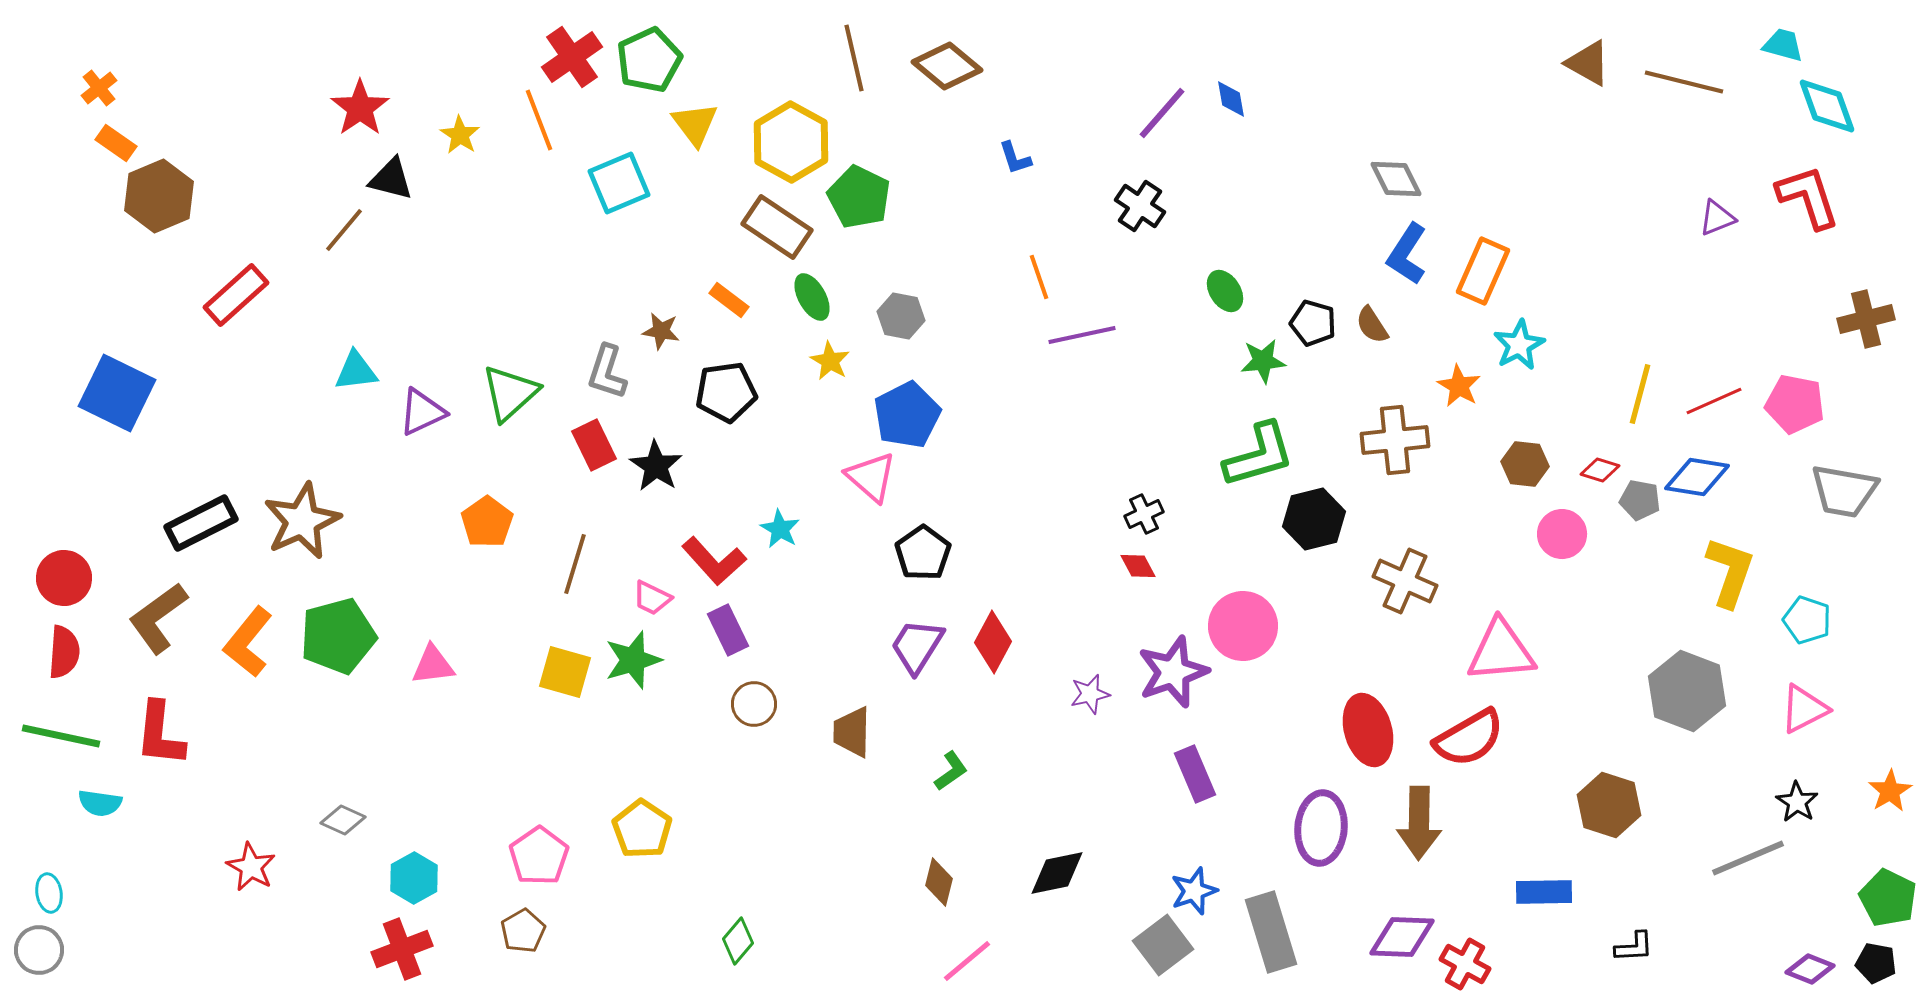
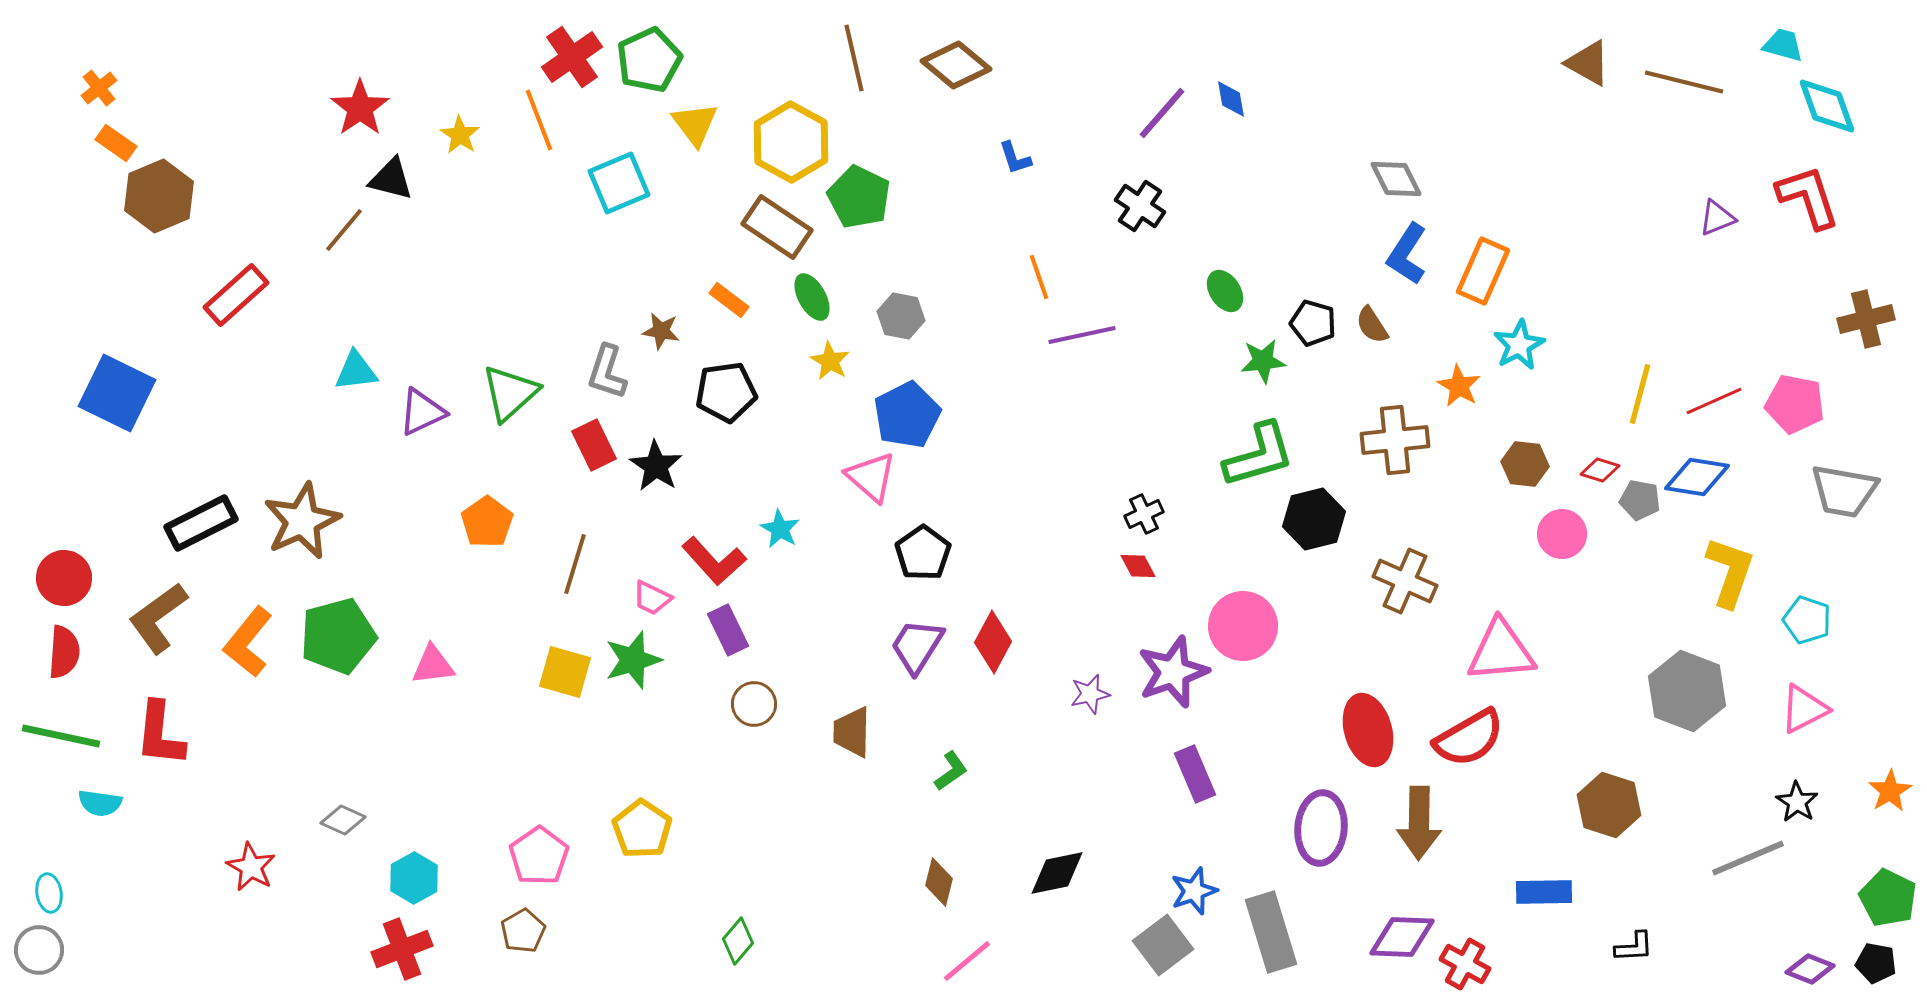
brown diamond at (947, 66): moved 9 px right, 1 px up
